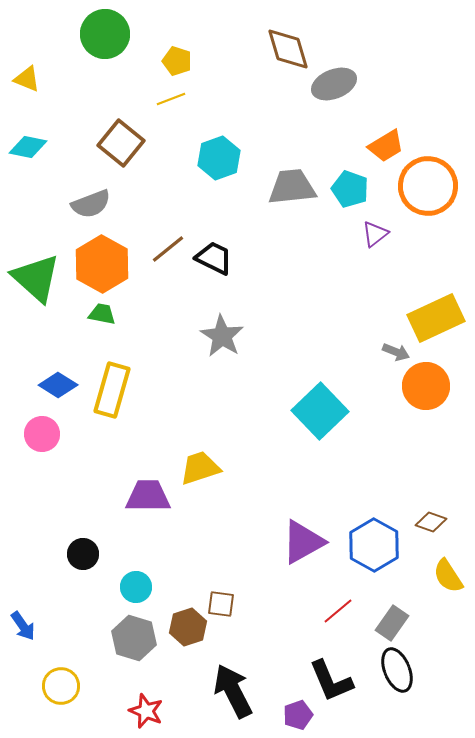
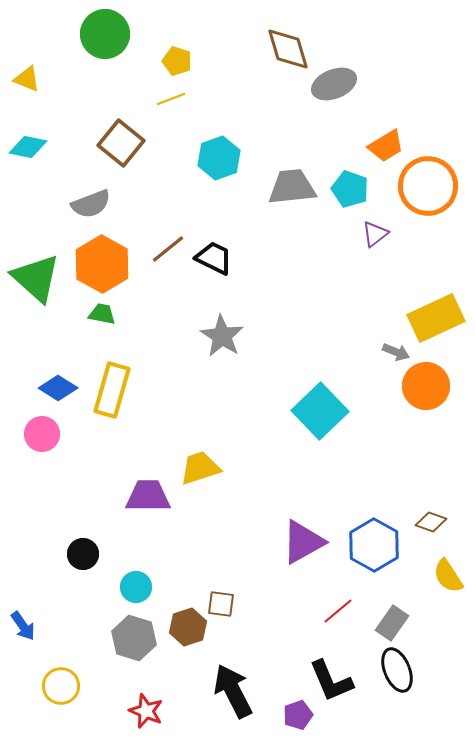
blue diamond at (58, 385): moved 3 px down
